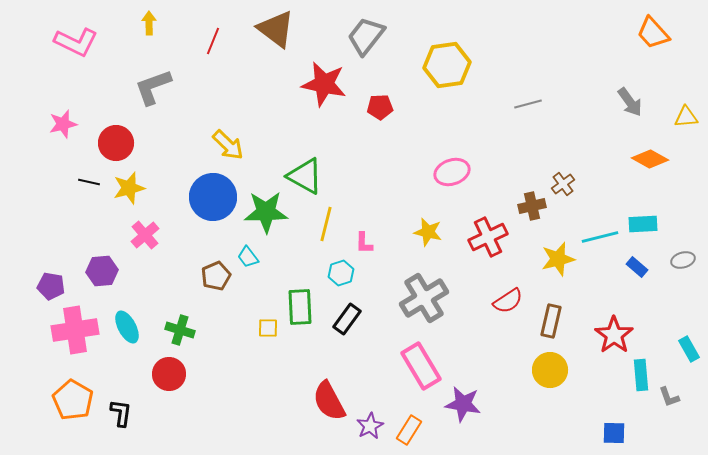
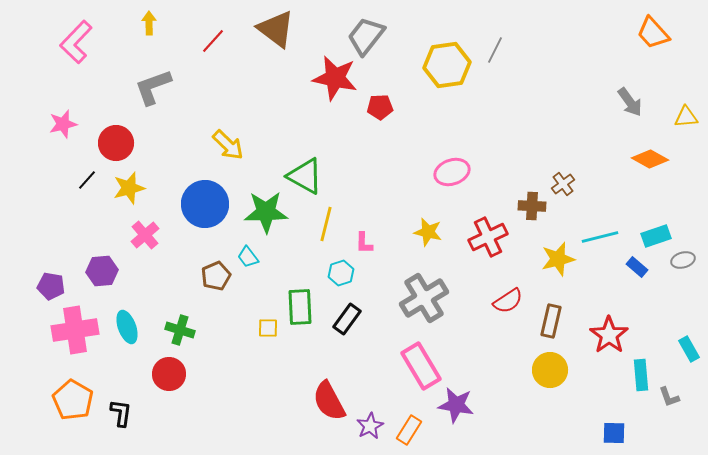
red line at (213, 41): rotated 20 degrees clockwise
pink L-shape at (76, 42): rotated 108 degrees clockwise
red star at (324, 84): moved 11 px right, 6 px up
gray line at (528, 104): moved 33 px left, 54 px up; rotated 48 degrees counterclockwise
black line at (89, 182): moved 2 px left, 2 px up; rotated 60 degrees counterclockwise
blue circle at (213, 197): moved 8 px left, 7 px down
brown cross at (532, 206): rotated 16 degrees clockwise
cyan rectangle at (643, 224): moved 13 px right, 12 px down; rotated 16 degrees counterclockwise
cyan ellipse at (127, 327): rotated 8 degrees clockwise
red star at (614, 335): moved 5 px left
purple star at (463, 404): moved 7 px left, 1 px down
